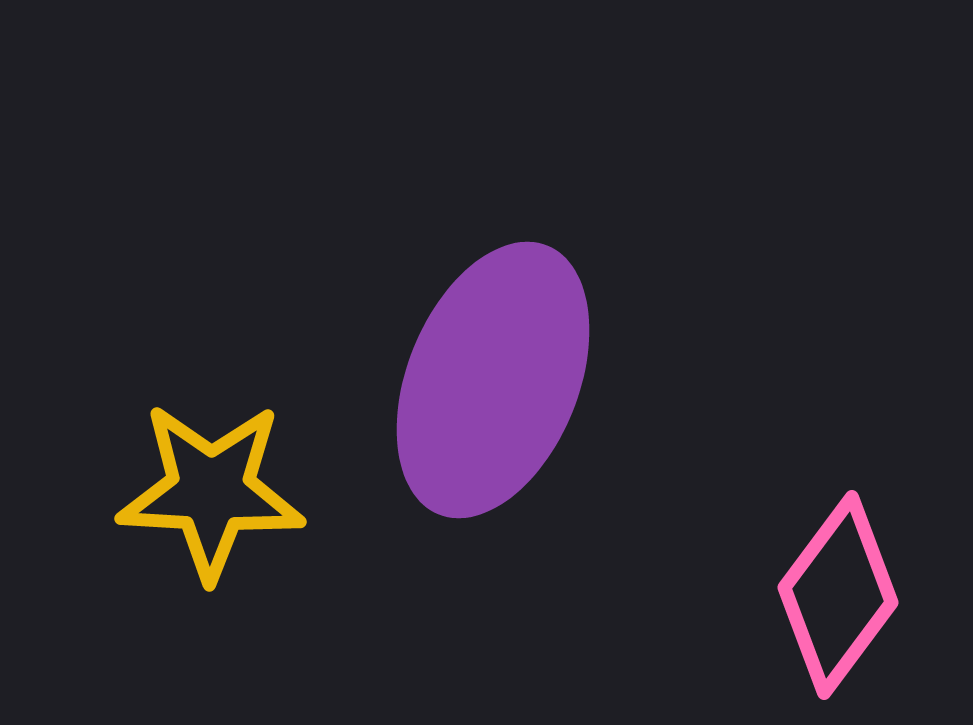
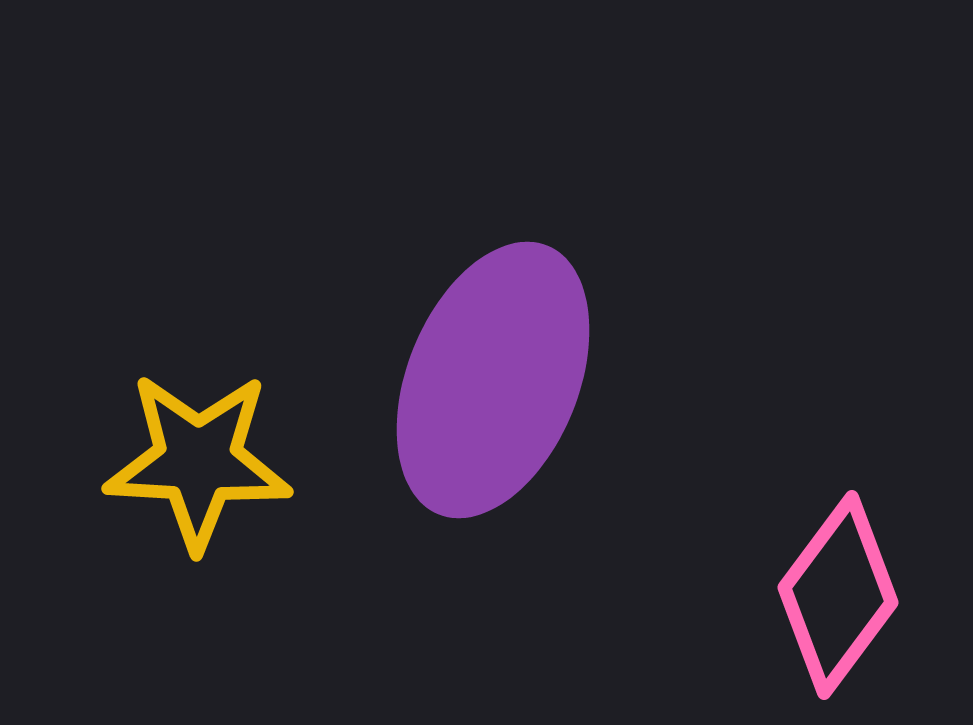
yellow star: moved 13 px left, 30 px up
